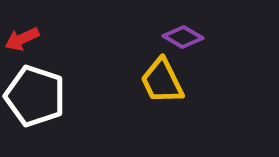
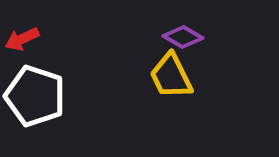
yellow trapezoid: moved 9 px right, 5 px up
